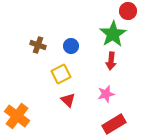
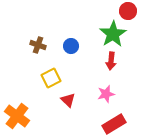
yellow square: moved 10 px left, 4 px down
